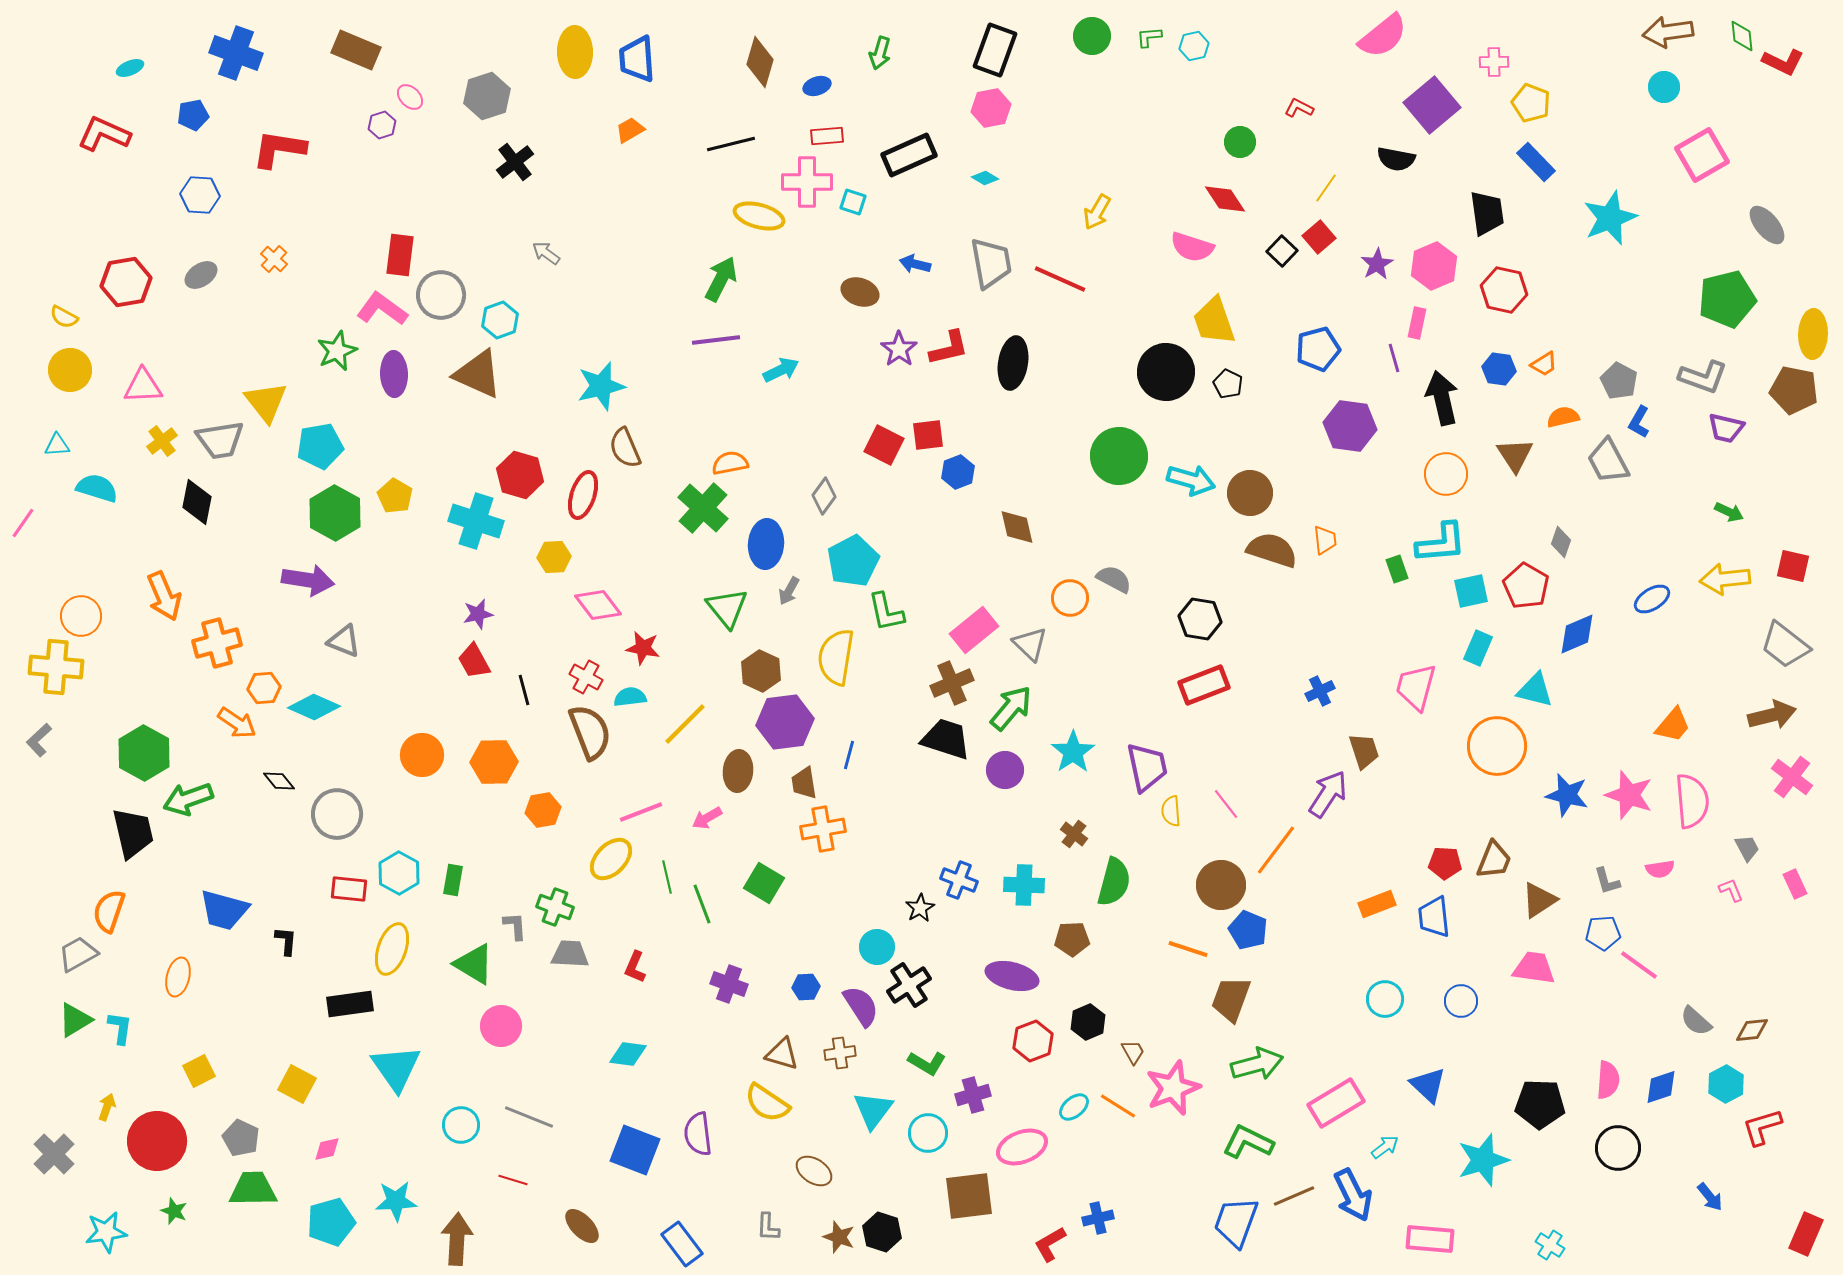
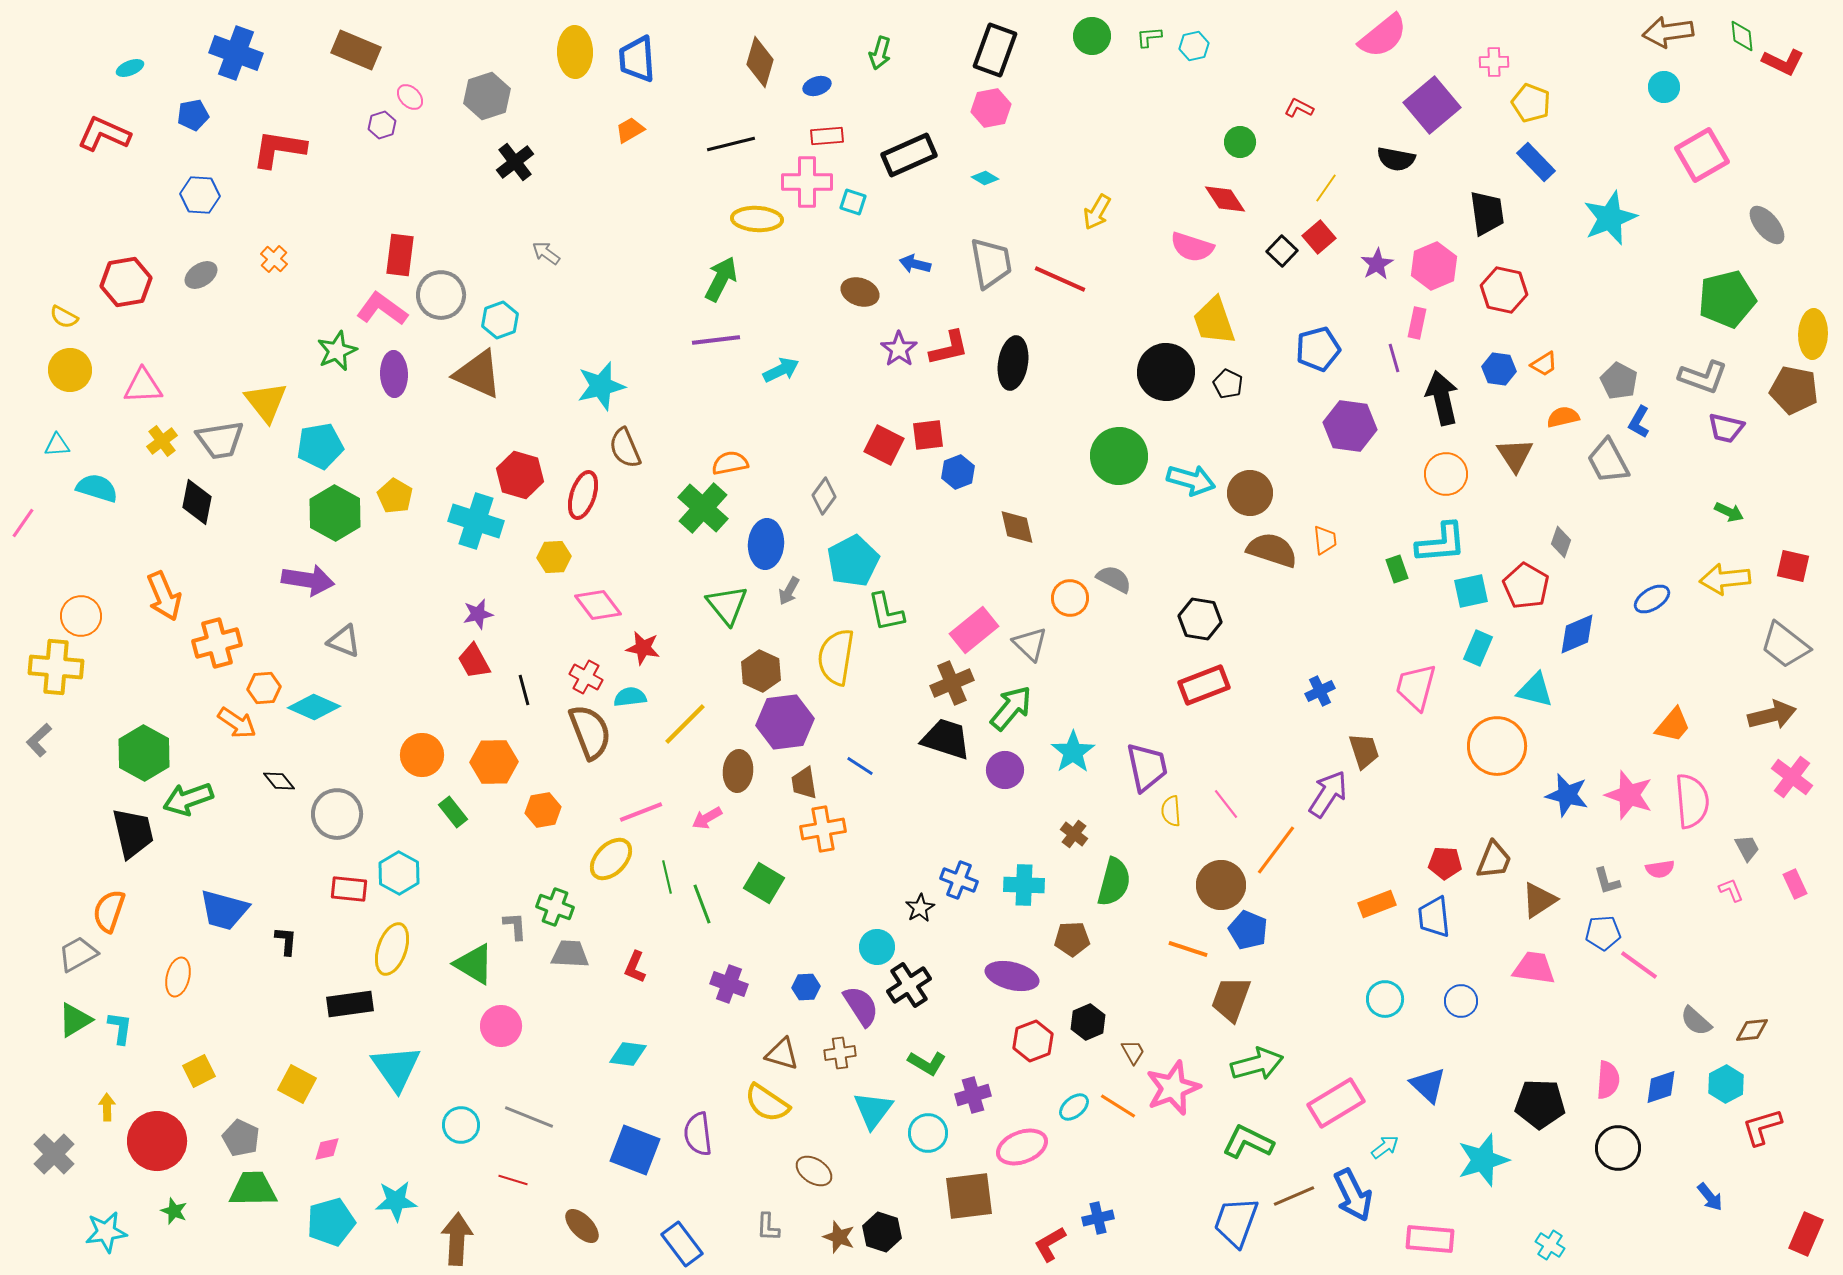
yellow ellipse at (759, 216): moved 2 px left, 3 px down; rotated 12 degrees counterclockwise
green triangle at (727, 608): moved 3 px up
blue line at (849, 755): moved 11 px right, 11 px down; rotated 72 degrees counterclockwise
green rectangle at (453, 880): moved 68 px up; rotated 48 degrees counterclockwise
yellow arrow at (107, 1107): rotated 20 degrees counterclockwise
